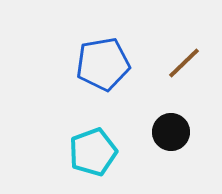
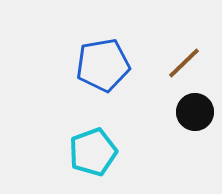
blue pentagon: moved 1 px down
black circle: moved 24 px right, 20 px up
